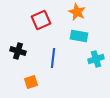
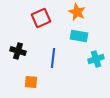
red square: moved 2 px up
orange square: rotated 24 degrees clockwise
